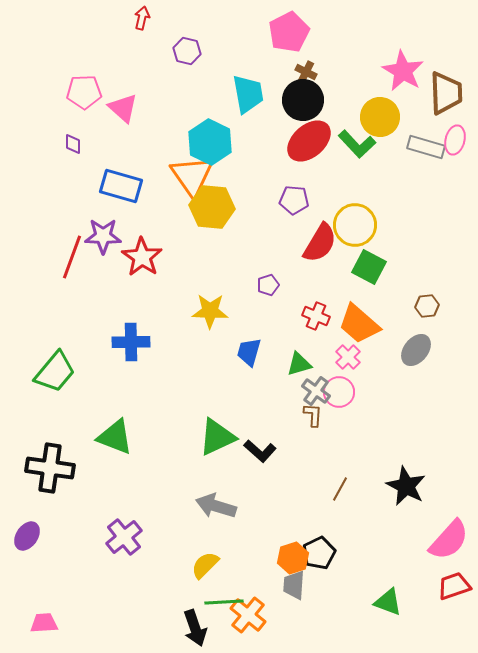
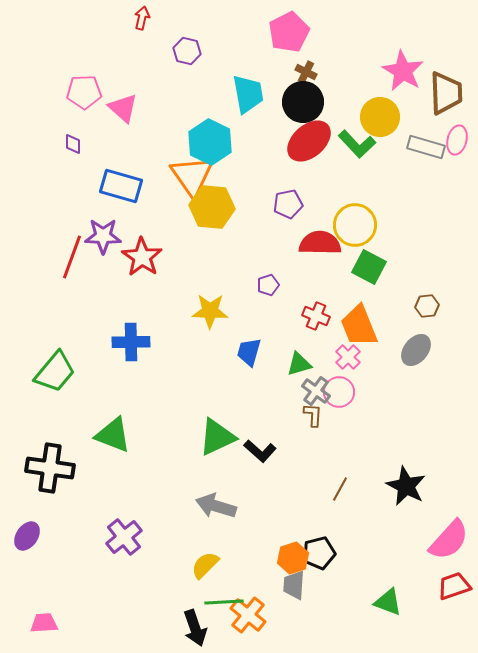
black circle at (303, 100): moved 2 px down
pink ellipse at (455, 140): moved 2 px right
purple pentagon at (294, 200): moved 6 px left, 4 px down; rotated 16 degrees counterclockwise
red semicircle at (320, 243): rotated 120 degrees counterclockwise
orange trapezoid at (359, 324): moved 2 px down; rotated 27 degrees clockwise
green triangle at (115, 437): moved 2 px left, 2 px up
black pentagon at (319, 553): rotated 12 degrees clockwise
